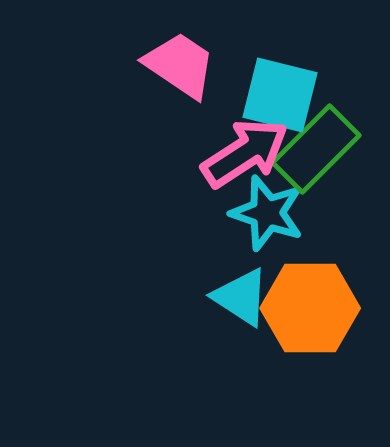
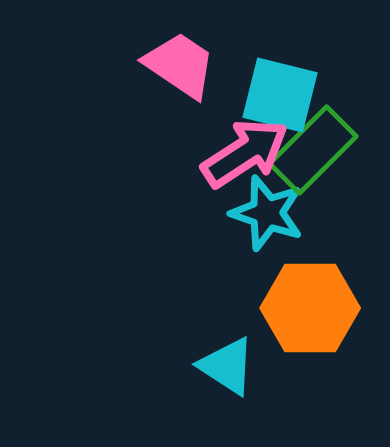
green rectangle: moved 3 px left, 1 px down
cyan triangle: moved 14 px left, 69 px down
